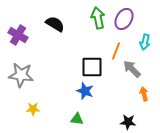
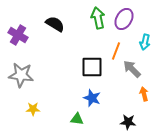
blue star: moved 7 px right, 7 px down
